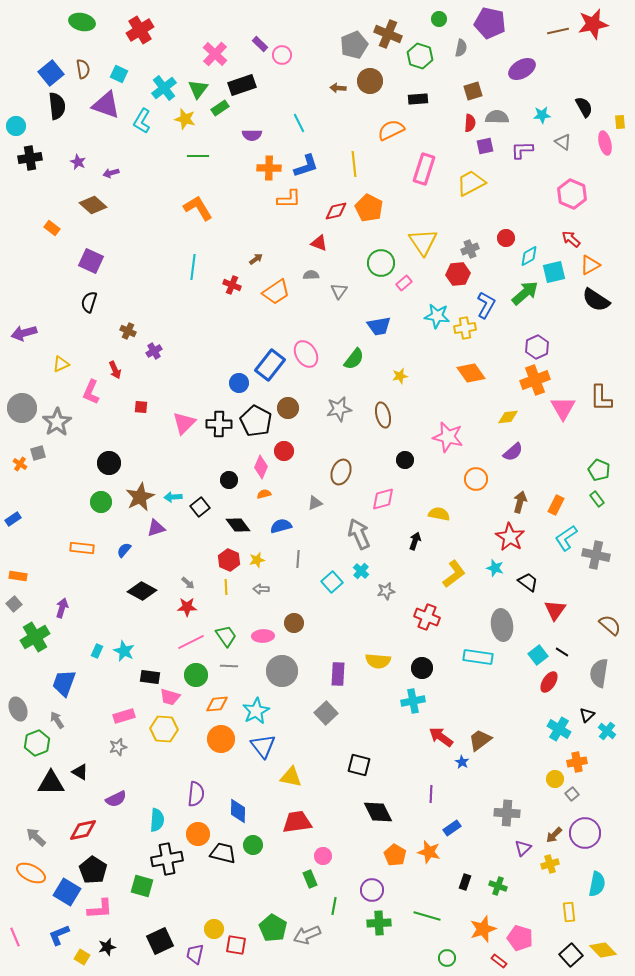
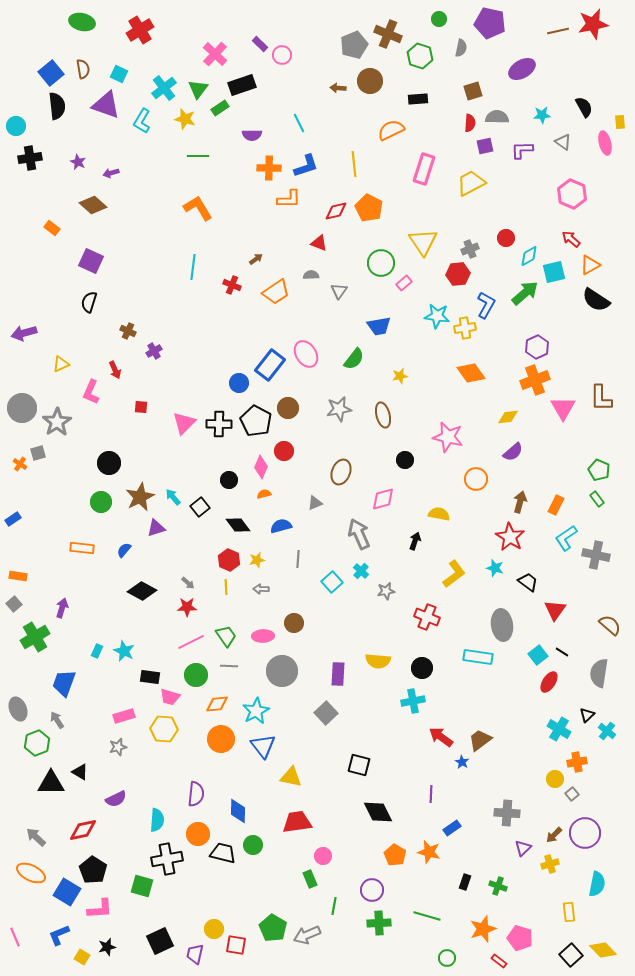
cyan arrow at (173, 497): rotated 54 degrees clockwise
